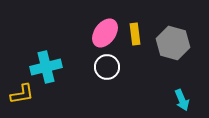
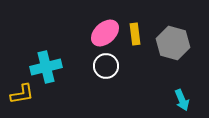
pink ellipse: rotated 12 degrees clockwise
white circle: moved 1 px left, 1 px up
